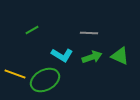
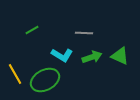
gray line: moved 5 px left
yellow line: rotated 40 degrees clockwise
